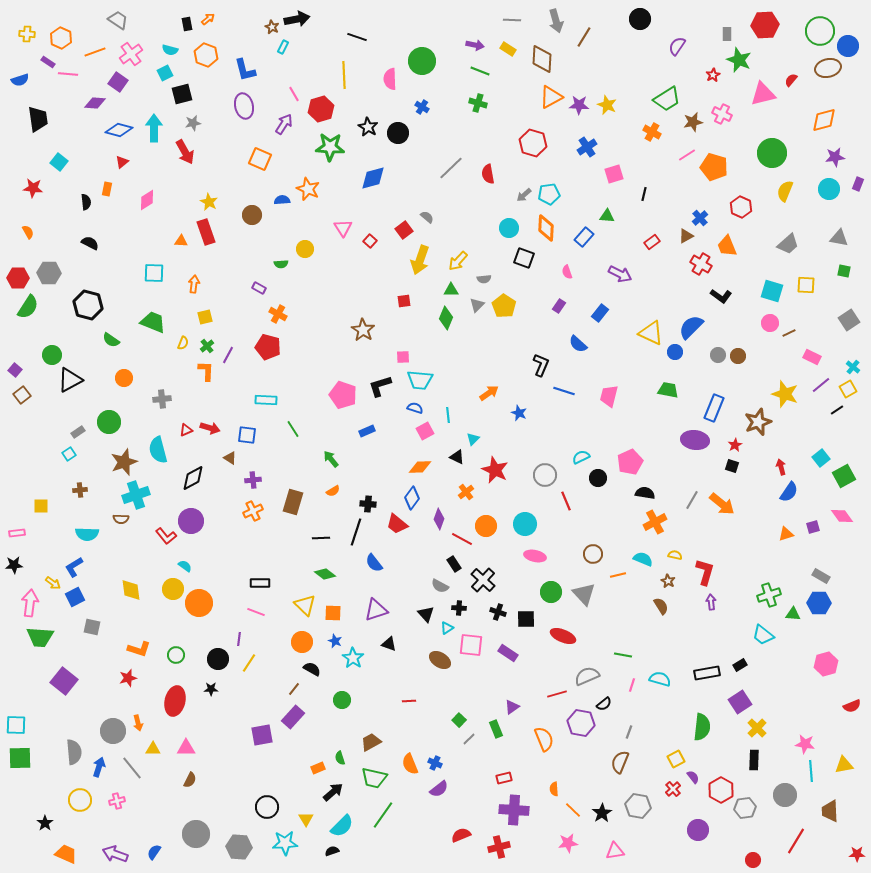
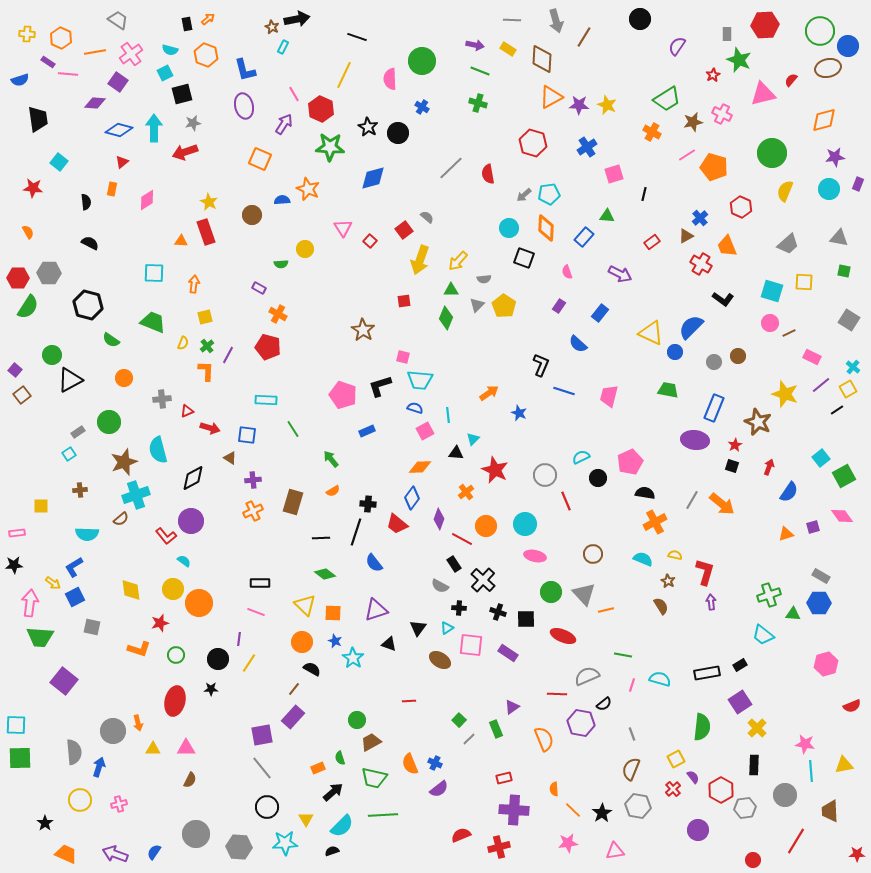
orange line at (95, 52): rotated 10 degrees clockwise
yellow line at (344, 75): rotated 28 degrees clockwise
red hexagon at (321, 109): rotated 20 degrees counterclockwise
red arrow at (185, 152): rotated 100 degrees clockwise
orange rectangle at (107, 189): moved 5 px right
yellow square at (806, 285): moved 2 px left, 3 px up
black L-shape at (721, 296): moved 2 px right, 3 px down
gray square at (849, 320): rotated 25 degrees counterclockwise
gray circle at (718, 355): moved 4 px left, 7 px down
pink square at (403, 357): rotated 16 degrees clockwise
brown star at (758, 422): rotated 28 degrees counterclockwise
red triangle at (186, 430): moved 1 px right, 19 px up
black triangle at (457, 457): moved 1 px left, 4 px up; rotated 21 degrees counterclockwise
red arrow at (781, 467): moved 12 px left; rotated 35 degrees clockwise
brown semicircle at (121, 519): rotated 42 degrees counterclockwise
cyan semicircle at (185, 566): moved 1 px left, 5 px up
orange line at (618, 575): moved 12 px left, 35 px down
black triangle at (426, 614): moved 8 px left, 14 px down; rotated 18 degrees clockwise
red star at (128, 678): moved 32 px right, 55 px up
red line at (557, 694): rotated 18 degrees clockwise
green circle at (342, 700): moved 15 px right, 20 px down
gray line at (629, 732): moved 3 px right, 2 px down; rotated 40 degrees counterclockwise
black rectangle at (754, 760): moved 5 px down
brown semicircle at (620, 762): moved 11 px right, 7 px down
gray line at (132, 768): moved 130 px right
pink cross at (117, 801): moved 2 px right, 3 px down
green line at (383, 815): rotated 52 degrees clockwise
